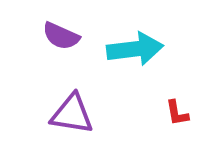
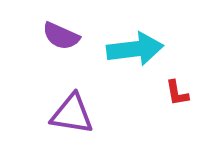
red L-shape: moved 20 px up
